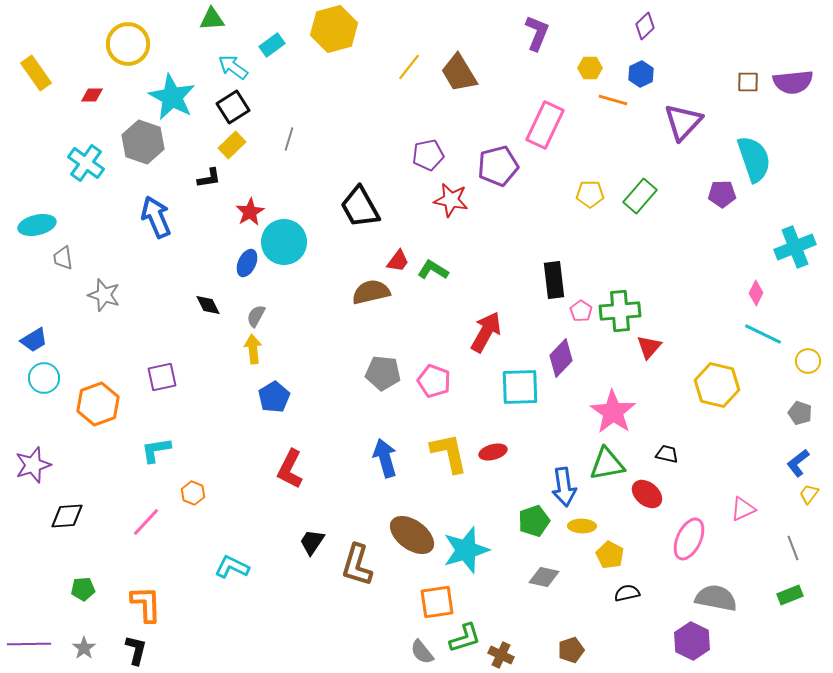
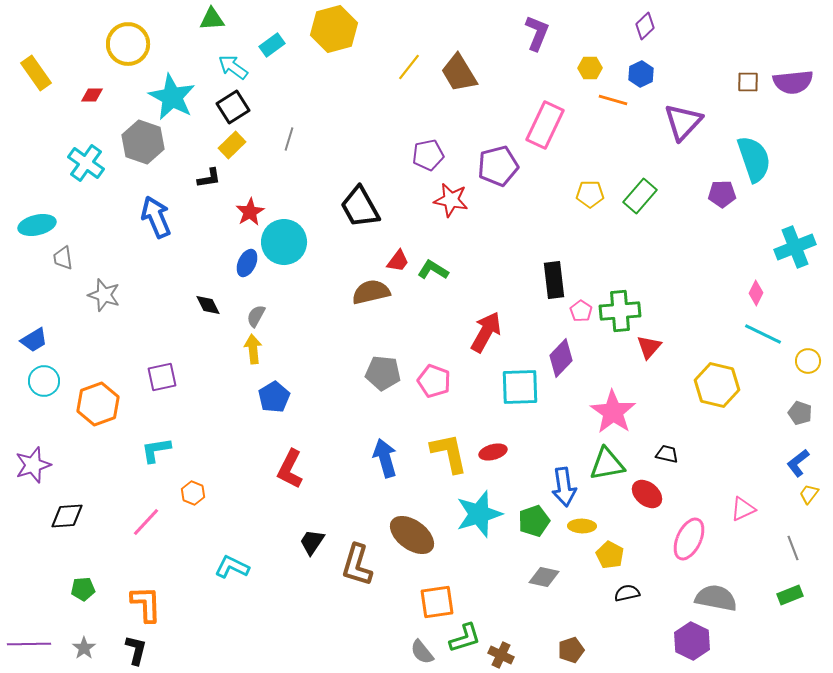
cyan circle at (44, 378): moved 3 px down
cyan star at (466, 550): moved 13 px right, 36 px up
